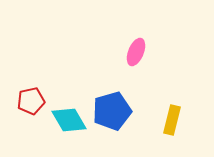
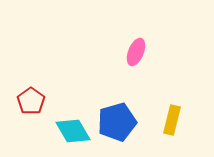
red pentagon: rotated 24 degrees counterclockwise
blue pentagon: moved 5 px right, 11 px down
cyan diamond: moved 4 px right, 11 px down
